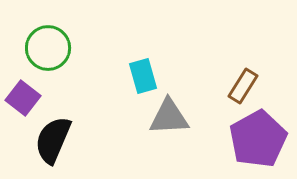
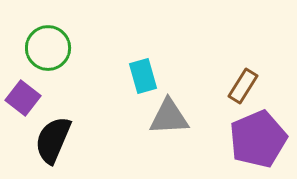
purple pentagon: rotated 6 degrees clockwise
